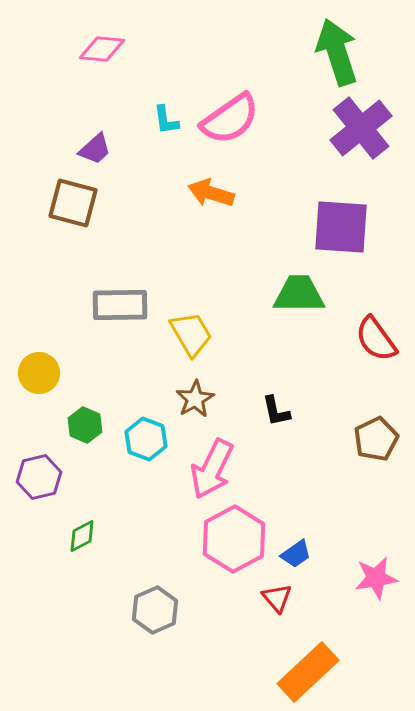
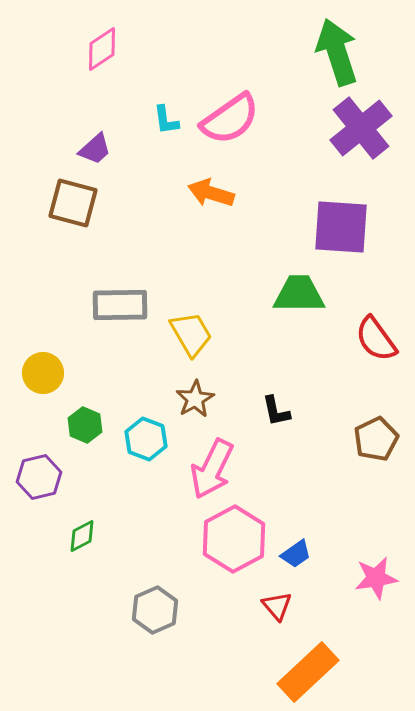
pink diamond: rotated 39 degrees counterclockwise
yellow circle: moved 4 px right
red triangle: moved 8 px down
